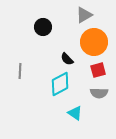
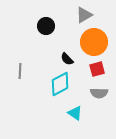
black circle: moved 3 px right, 1 px up
red square: moved 1 px left, 1 px up
